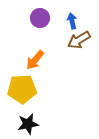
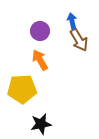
purple circle: moved 13 px down
brown arrow: rotated 90 degrees counterclockwise
orange arrow: moved 5 px right; rotated 110 degrees clockwise
black star: moved 13 px right
